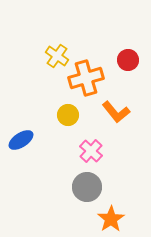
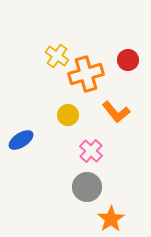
orange cross: moved 4 px up
